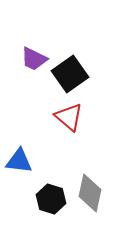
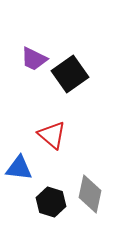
red triangle: moved 17 px left, 18 px down
blue triangle: moved 7 px down
gray diamond: moved 1 px down
black hexagon: moved 3 px down
